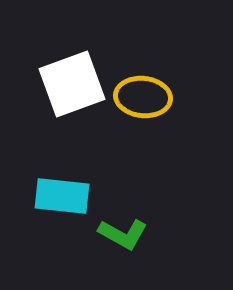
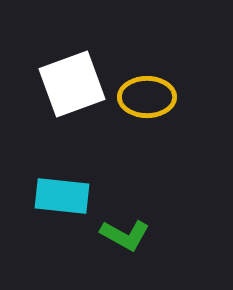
yellow ellipse: moved 4 px right; rotated 6 degrees counterclockwise
green L-shape: moved 2 px right, 1 px down
